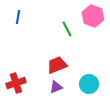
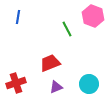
red trapezoid: moved 7 px left, 2 px up
